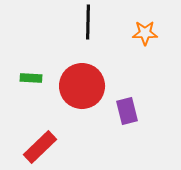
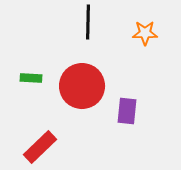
purple rectangle: rotated 20 degrees clockwise
